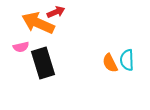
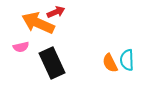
black rectangle: moved 9 px right; rotated 8 degrees counterclockwise
